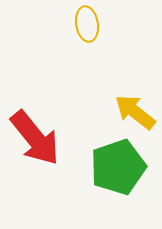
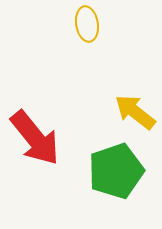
green pentagon: moved 2 px left, 4 px down
